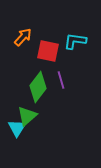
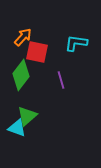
cyan L-shape: moved 1 px right, 2 px down
red square: moved 11 px left, 1 px down
green diamond: moved 17 px left, 12 px up
cyan triangle: rotated 42 degrees counterclockwise
